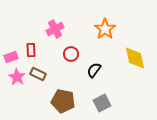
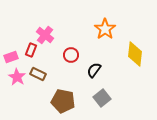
pink cross: moved 10 px left, 6 px down; rotated 24 degrees counterclockwise
red rectangle: rotated 24 degrees clockwise
red circle: moved 1 px down
yellow diamond: moved 4 px up; rotated 20 degrees clockwise
gray square: moved 5 px up; rotated 12 degrees counterclockwise
